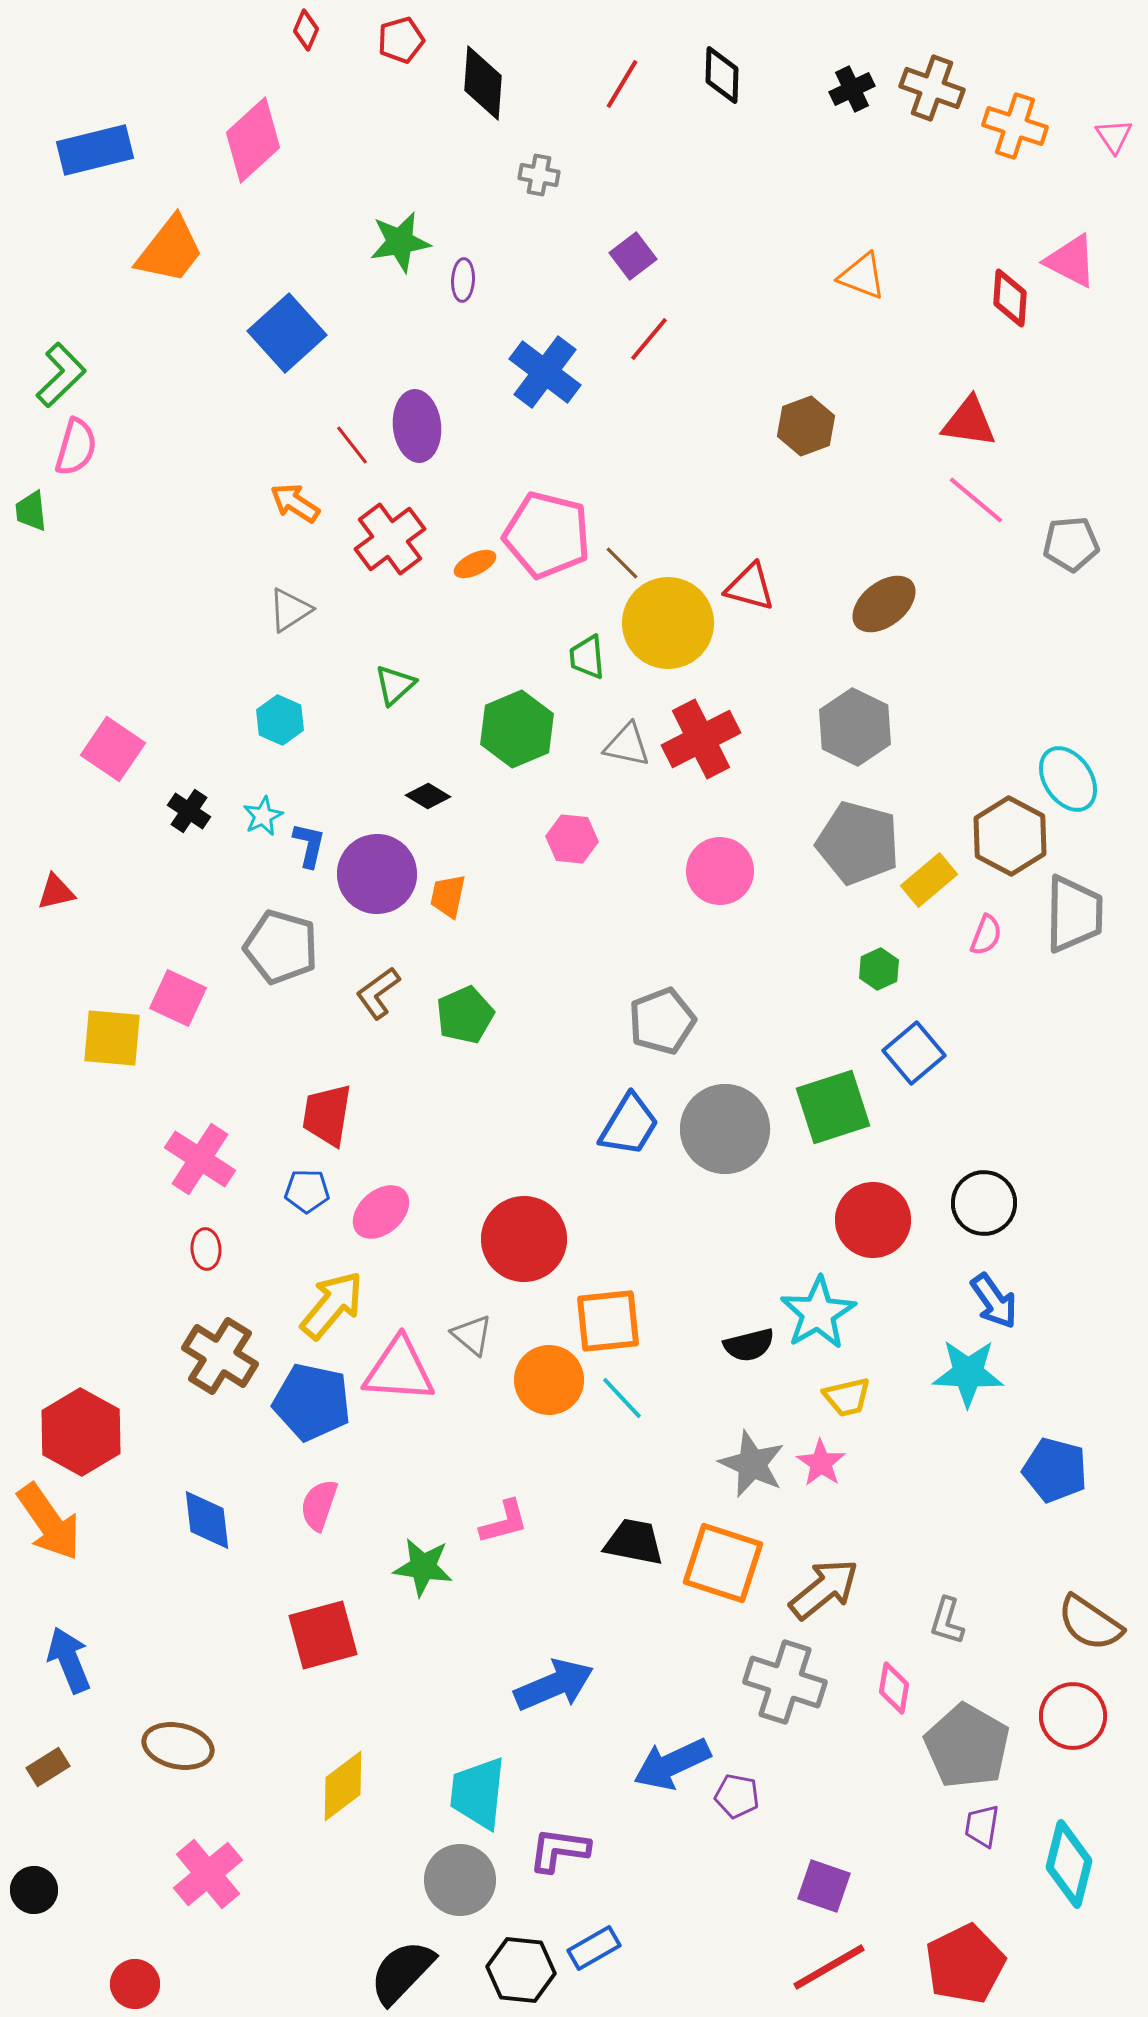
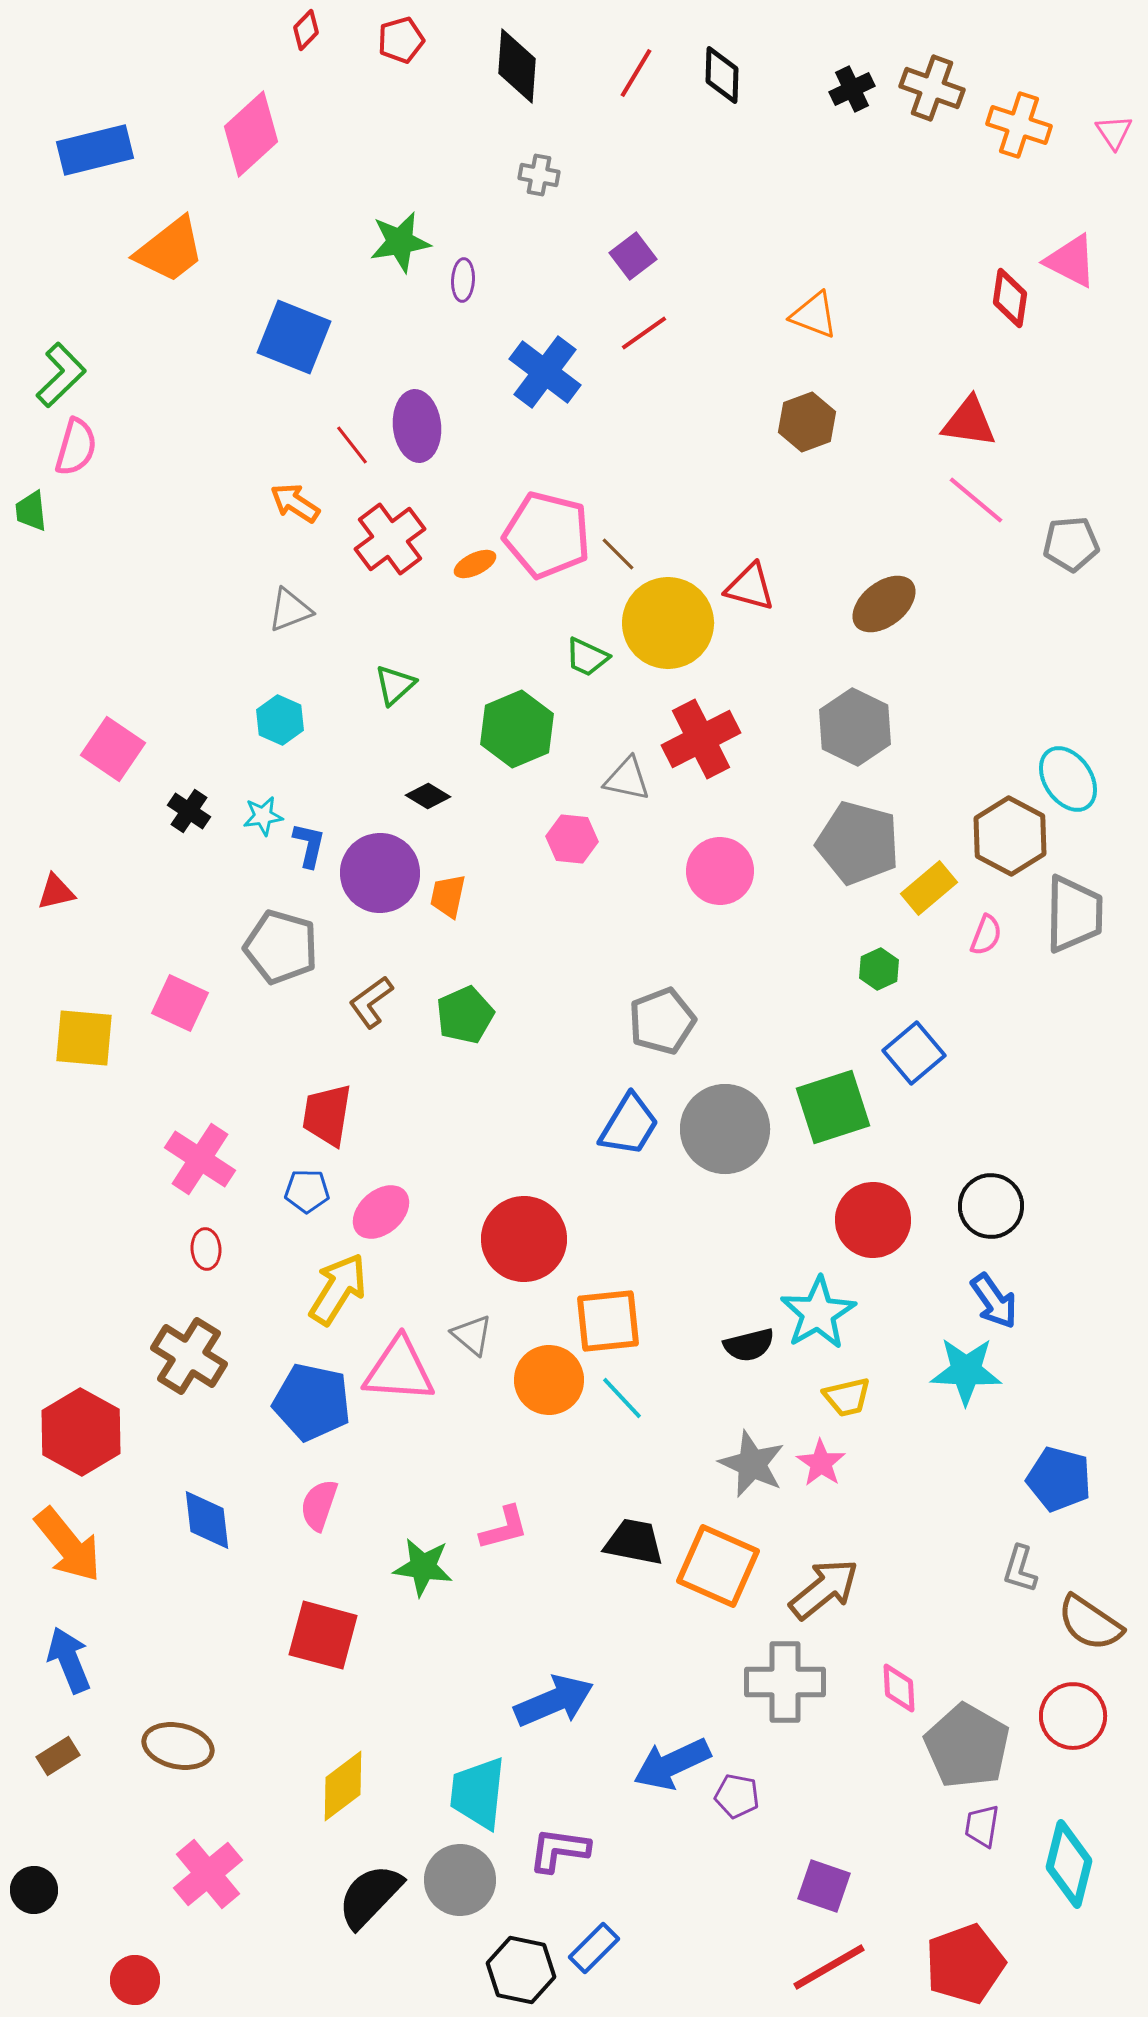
red diamond at (306, 30): rotated 21 degrees clockwise
black diamond at (483, 83): moved 34 px right, 17 px up
red line at (622, 84): moved 14 px right, 11 px up
orange cross at (1015, 126): moved 4 px right, 1 px up
pink triangle at (1114, 136): moved 4 px up
pink diamond at (253, 140): moved 2 px left, 6 px up
orange trapezoid at (170, 250): rotated 14 degrees clockwise
orange triangle at (862, 276): moved 48 px left, 39 px down
red diamond at (1010, 298): rotated 4 degrees clockwise
blue square at (287, 333): moved 7 px right, 4 px down; rotated 26 degrees counterclockwise
red line at (649, 339): moved 5 px left, 6 px up; rotated 15 degrees clockwise
brown hexagon at (806, 426): moved 1 px right, 4 px up
brown line at (622, 563): moved 4 px left, 9 px up
gray triangle at (290, 610): rotated 12 degrees clockwise
green trapezoid at (587, 657): rotated 60 degrees counterclockwise
gray triangle at (627, 745): moved 34 px down
cyan star at (263, 816): rotated 18 degrees clockwise
purple circle at (377, 874): moved 3 px right, 1 px up
yellow rectangle at (929, 880): moved 8 px down
brown L-shape at (378, 993): moved 7 px left, 9 px down
pink square at (178, 998): moved 2 px right, 5 px down
yellow square at (112, 1038): moved 28 px left
black circle at (984, 1203): moved 7 px right, 3 px down
yellow arrow at (332, 1305): moved 6 px right, 16 px up; rotated 8 degrees counterclockwise
brown cross at (220, 1356): moved 31 px left
cyan star at (968, 1373): moved 2 px left, 2 px up
blue pentagon at (1055, 1470): moved 4 px right, 9 px down
orange arrow at (49, 1522): moved 19 px right, 23 px down; rotated 4 degrees counterclockwise
pink L-shape at (504, 1522): moved 6 px down
orange square at (723, 1563): moved 5 px left, 3 px down; rotated 6 degrees clockwise
gray L-shape at (947, 1621): moved 73 px right, 52 px up
red square at (323, 1635): rotated 30 degrees clockwise
gray cross at (785, 1682): rotated 18 degrees counterclockwise
blue arrow at (554, 1685): moved 16 px down
pink diamond at (894, 1688): moved 5 px right; rotated 12 degrees counterclockwise
brown rectangle at (48, 1767): moved 10 px right, 11 px up
blue rectangle at (594, 1948): rotated 15 degrees counterclockwise
red pentagon at (965, 1964): rotated 6 degrees clockwise
black hexagon at (521, 1970): rotated 6 degrees clockwise
black semicircle at (402, 1972): moved 32 px left, 76 px up
red circle at (135, 1984): moved 4 px up
